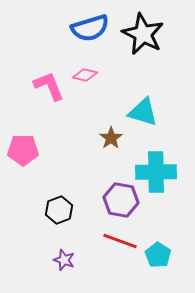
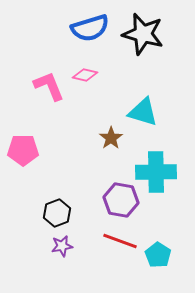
black star: rotated 12 degrees counterclockwise
black hexagon: moved 2 px left, 3 px down
purple star: moved 2 px left, 14 px up; rotated 30 degrees counterclockwise
